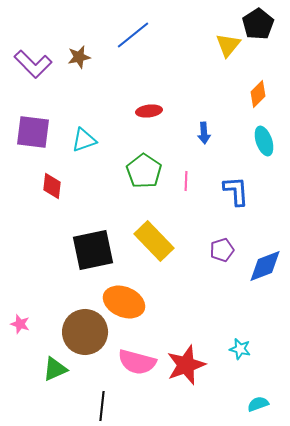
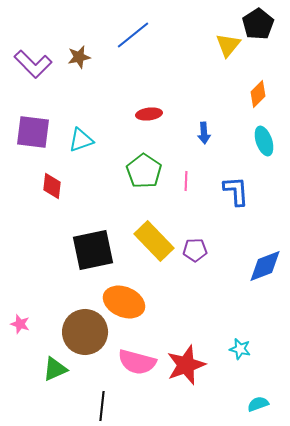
red ellipse: moved 3 px down
cyan triangle: moved 3 px left
purple pentagon: moved 27 px left; rotated 15 degrees clockwise
